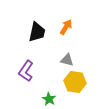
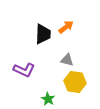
orange arrow: rotated 21 degrees clockwise
black trapezoid: moved 6 px right, 2 px down; rotated 10 degrees counterclockwise
purple L-shape: moved 2 px left, 1 px up; rotated 100 degrees counterclockwise
green star: moved 1 px left
